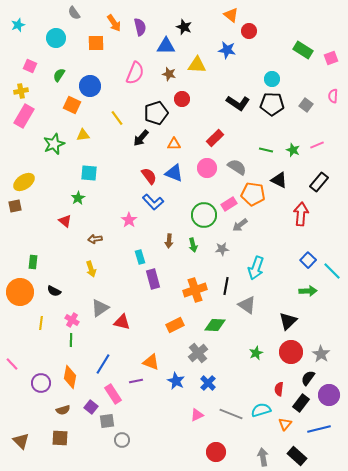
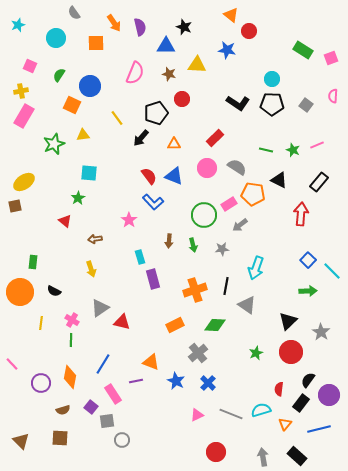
blue triangle at (174, 173): moved 3 px down
gray star at (321, 354): moved 22 px up
black semicircle at (308, 378): moved 2 px down
